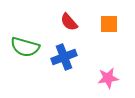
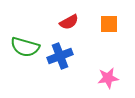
red semicircle: rotated 78 degrees counterclockwise
blue cross: moved 4 px left, 1 px up
